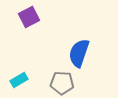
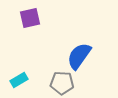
purple square: moved 1 px right, 1 px down; rotated 15 degrees clockwise
blue semicircle: moved 3 px down; rotated 16 degrees clockwise
